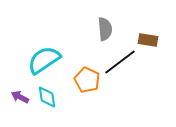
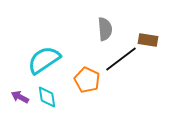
black line: moved 1 px right, 3 px up
